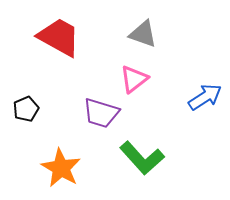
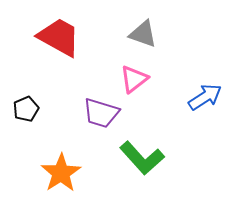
orange star: moved 5 px down; rotated 9 degrees clockwise
